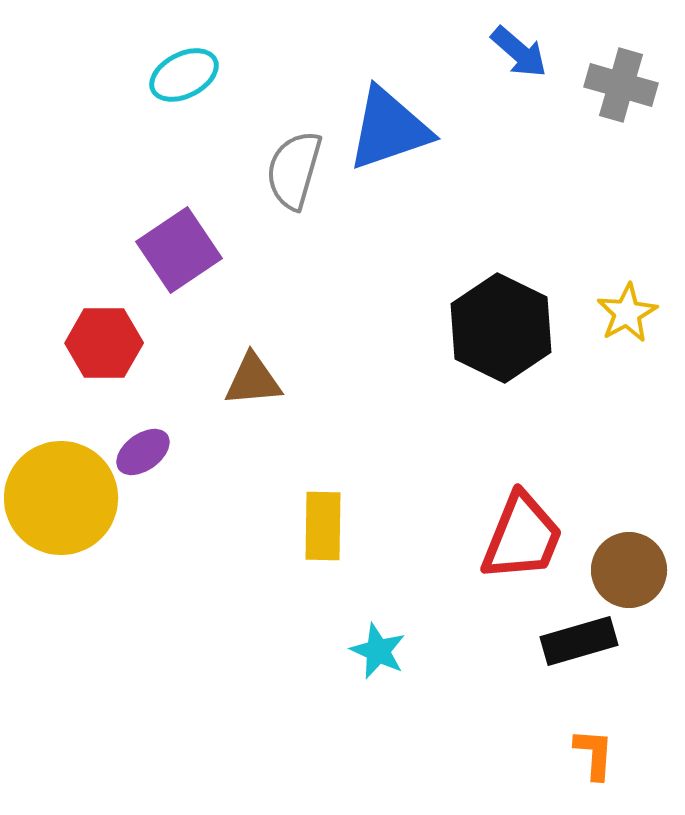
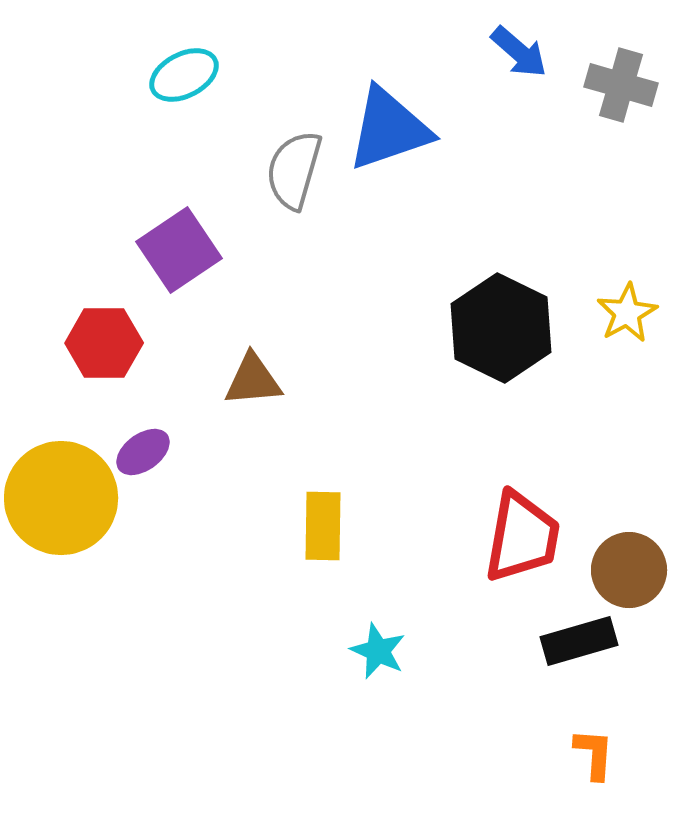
red trapezoid: rotated 12 degrees counterclockwise
